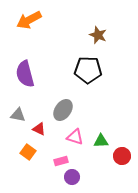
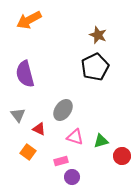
black pentagon: moved 7 px right, 3 px up; rotated 28 degrees counterclockwise
gray triangle: rotated 42 degrees clockwise
green triangle: rotated 14 degrees counterclockwise
